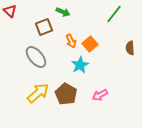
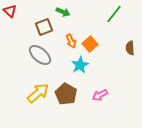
gray ellipse: moved 4 px right, 2 px up; rotated 10 degrees counterclockwise
